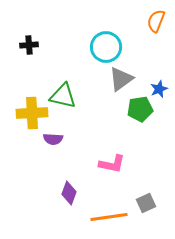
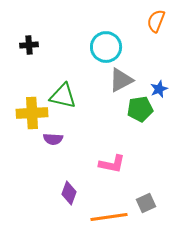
gray triangle: moved 1 px down; rotated 8 degrees clockwise
